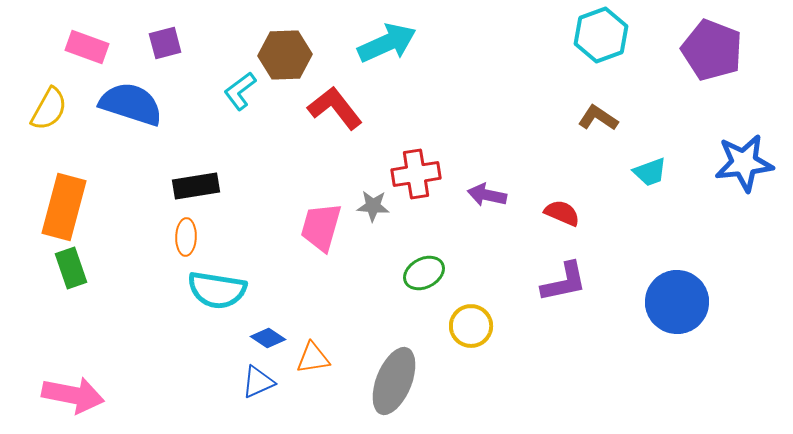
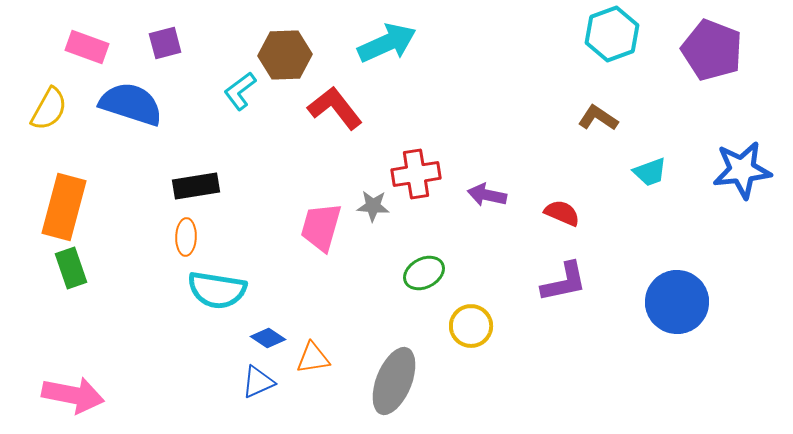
cyan hexagon: moved 11 px right, 1 px up
blue star: moved 2 px left, 7 px down
